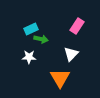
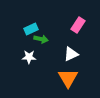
pink rectangle: moved 1 px right, 1 px up
white triangle: rotated 21 degrees clockwise
orange triangle: moved 8 px right
